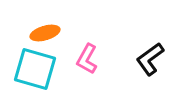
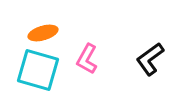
orange ellipse: moved 2 px left
cyan square: moved 3 px right, 1 px down
